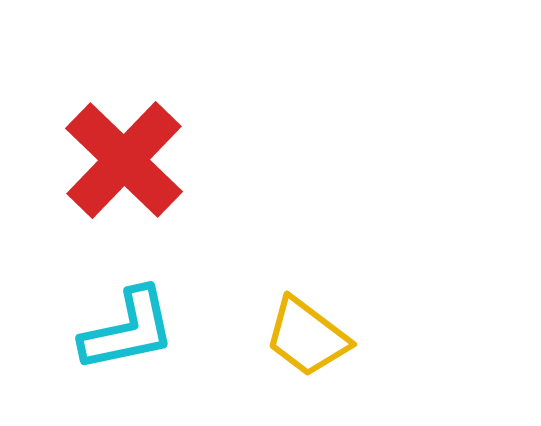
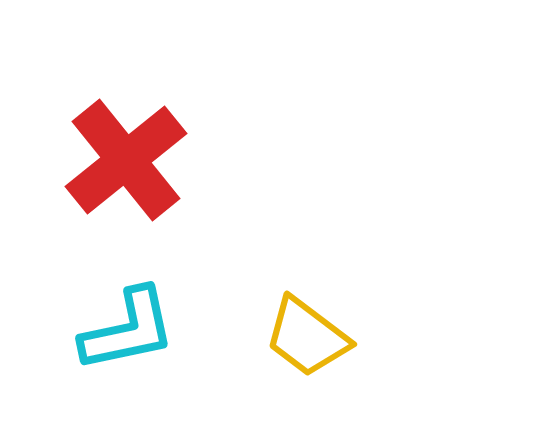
red cross: moved 2 px right; rotated 7 degrees clockwise
